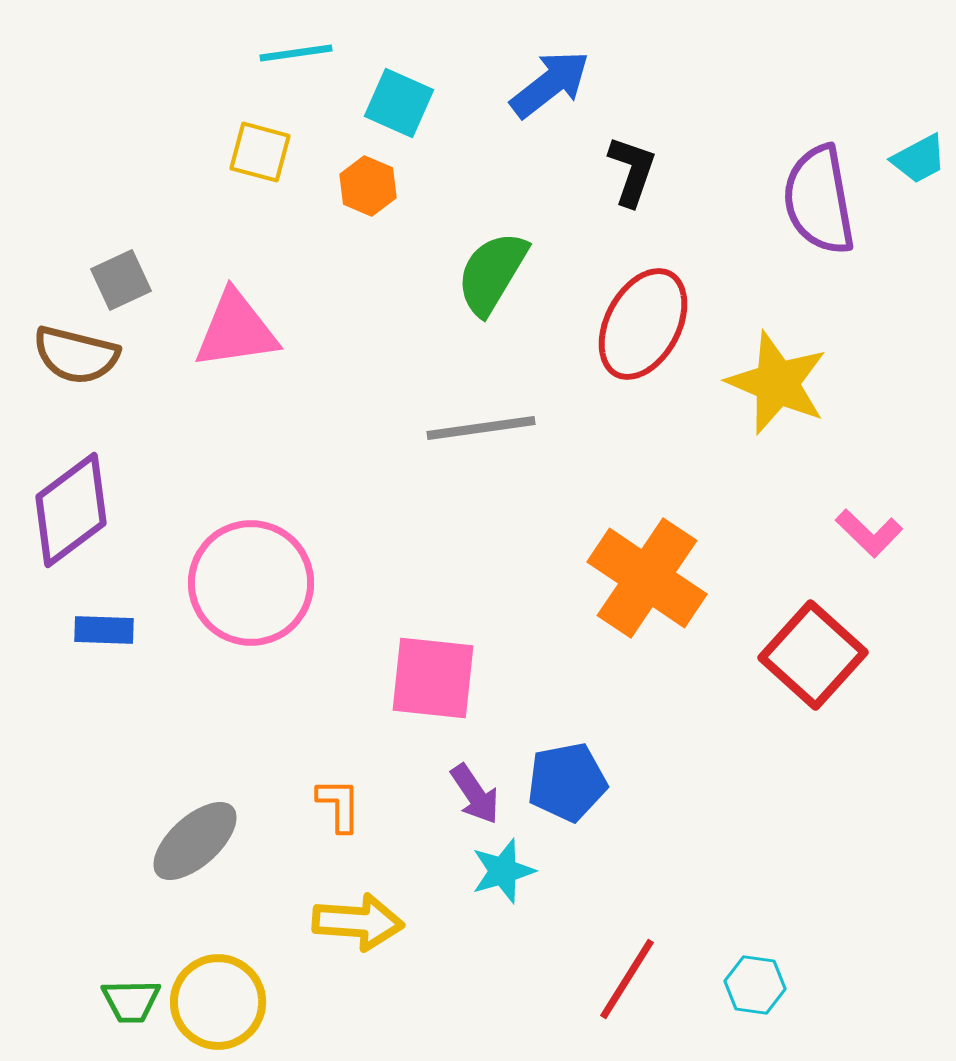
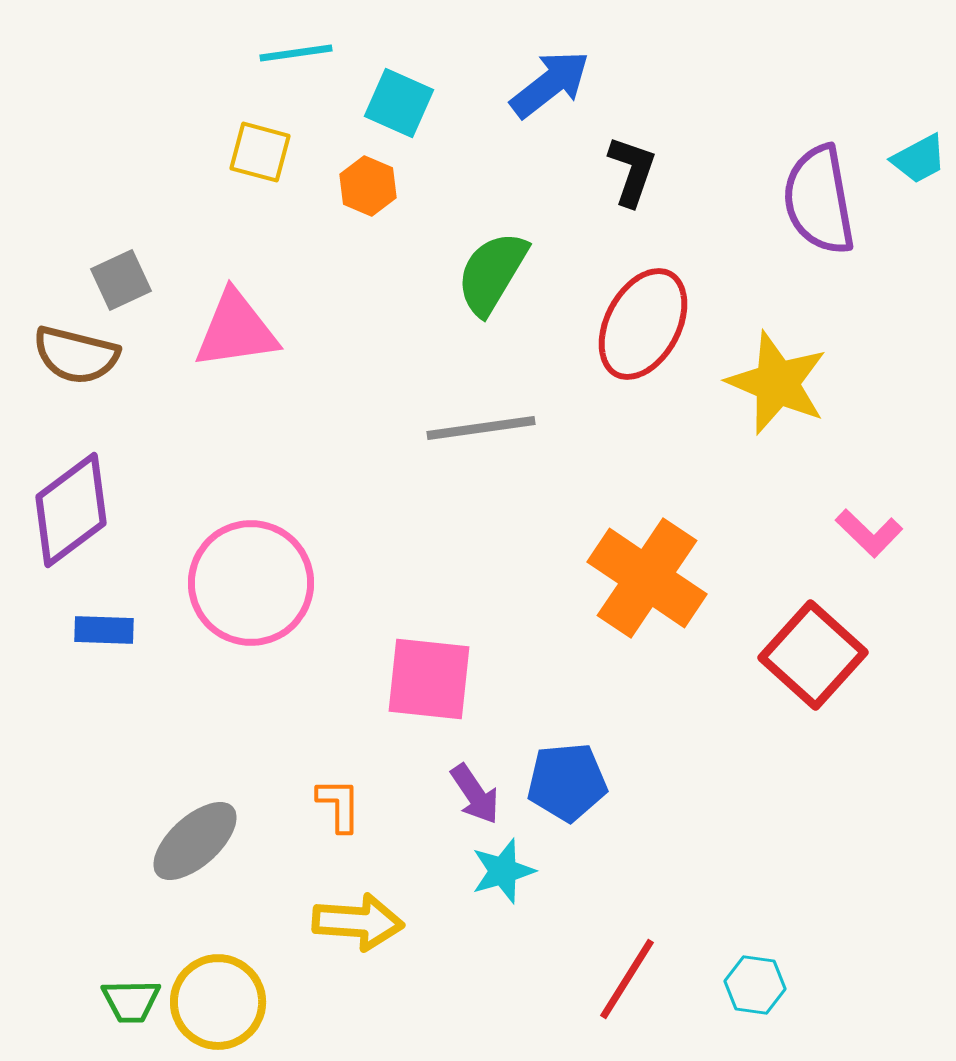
pink square: moved 4 px left, 1 px down
blue pentagon: rotated 6 degrees clockwise
